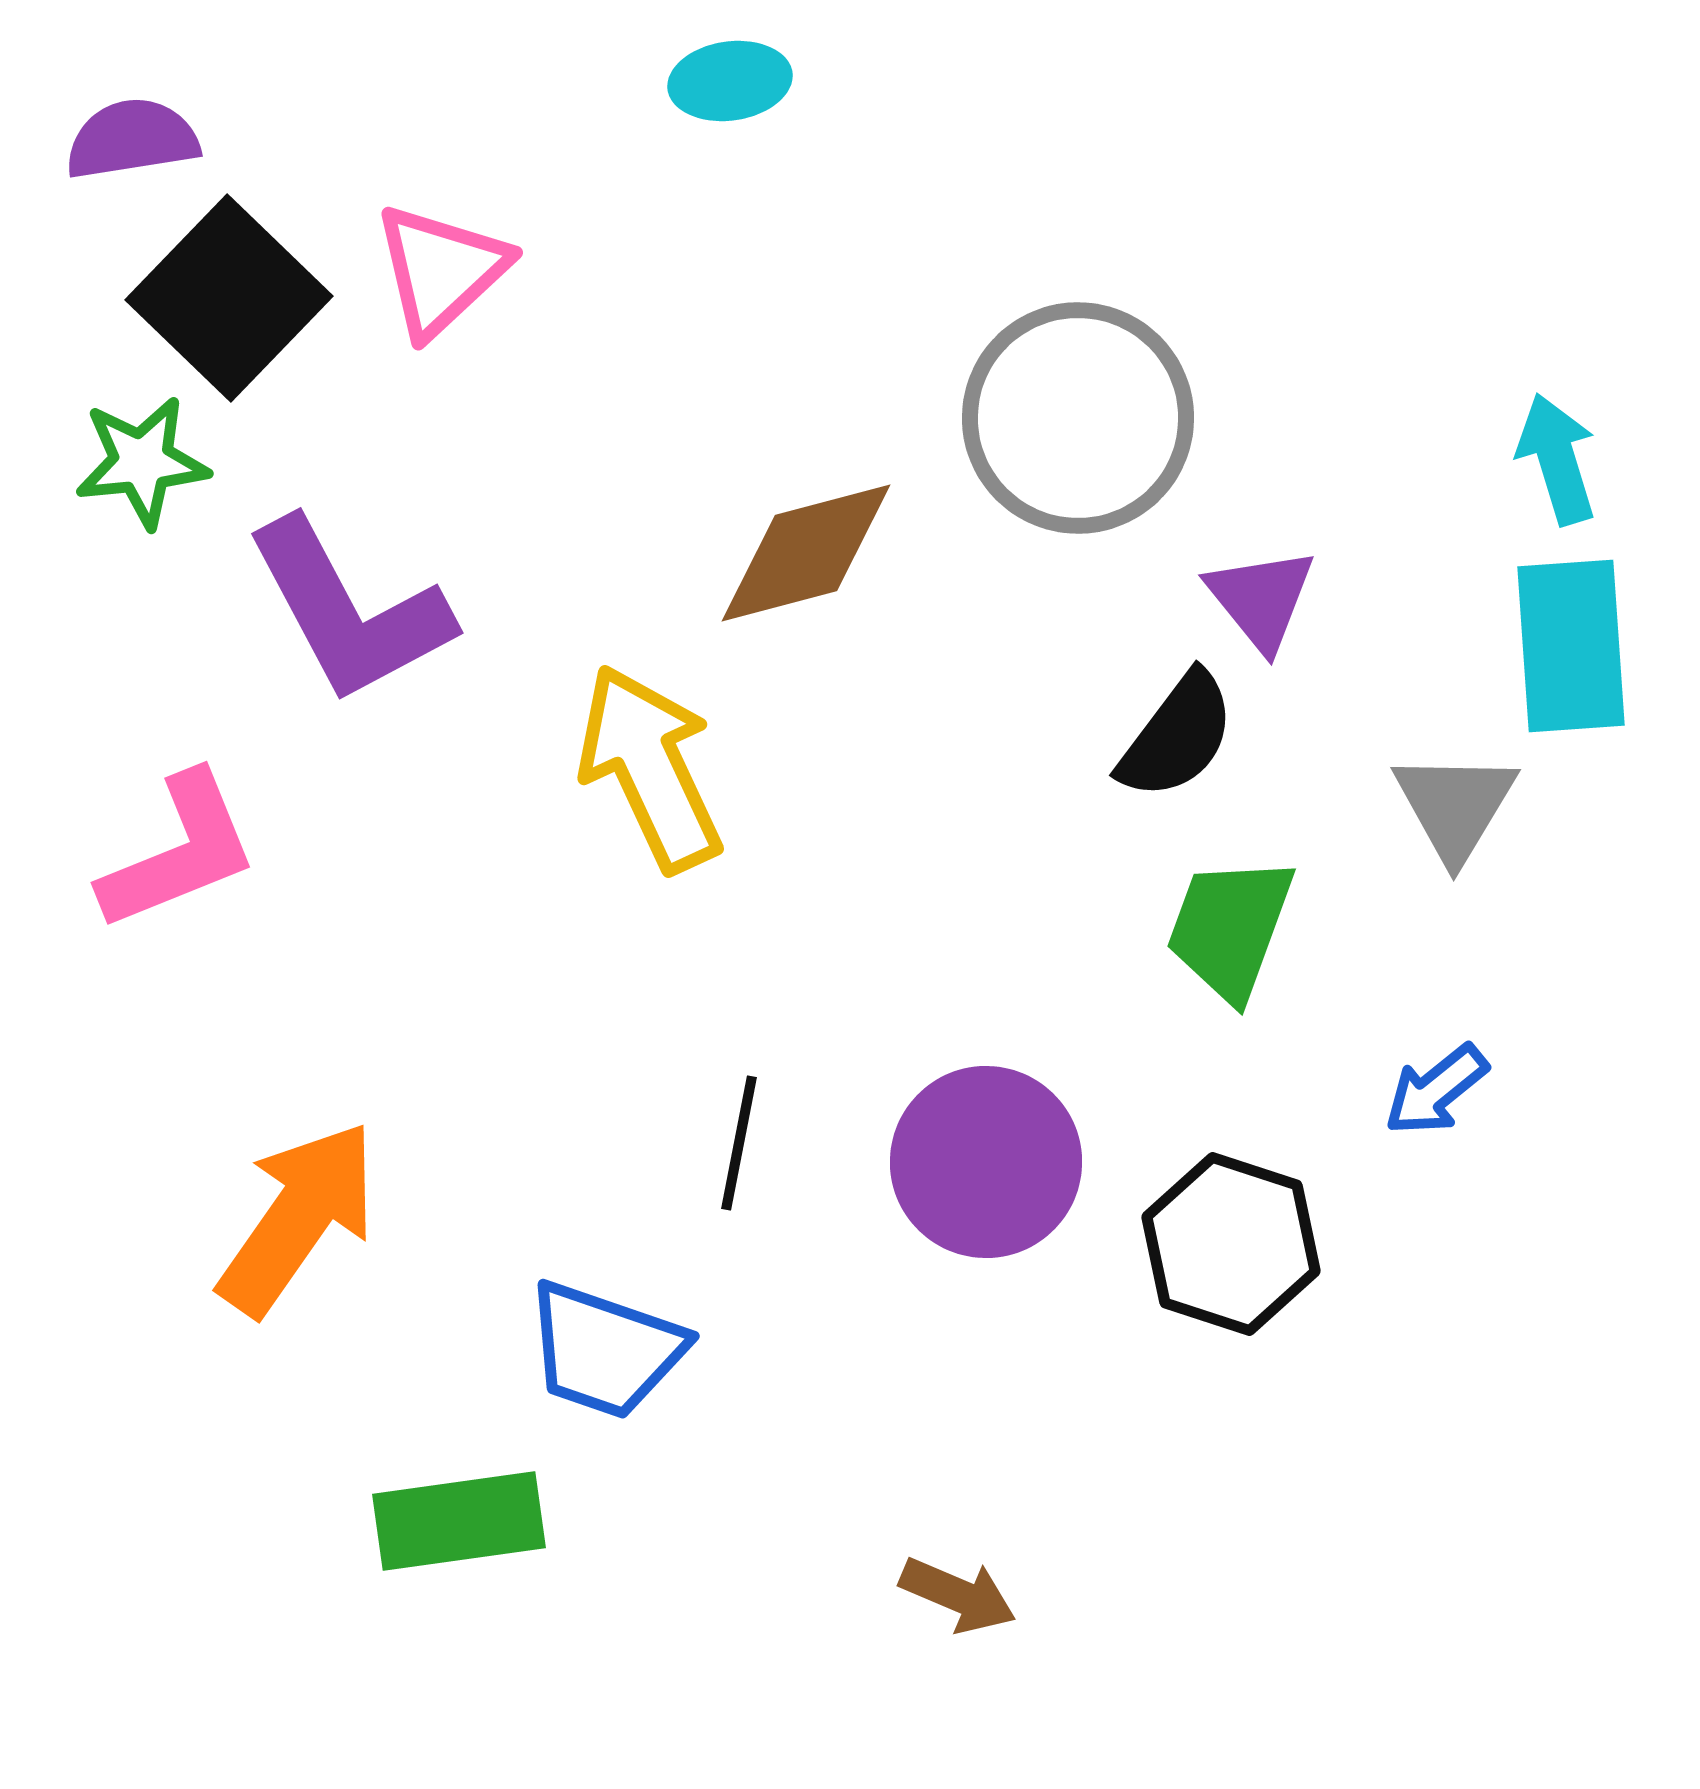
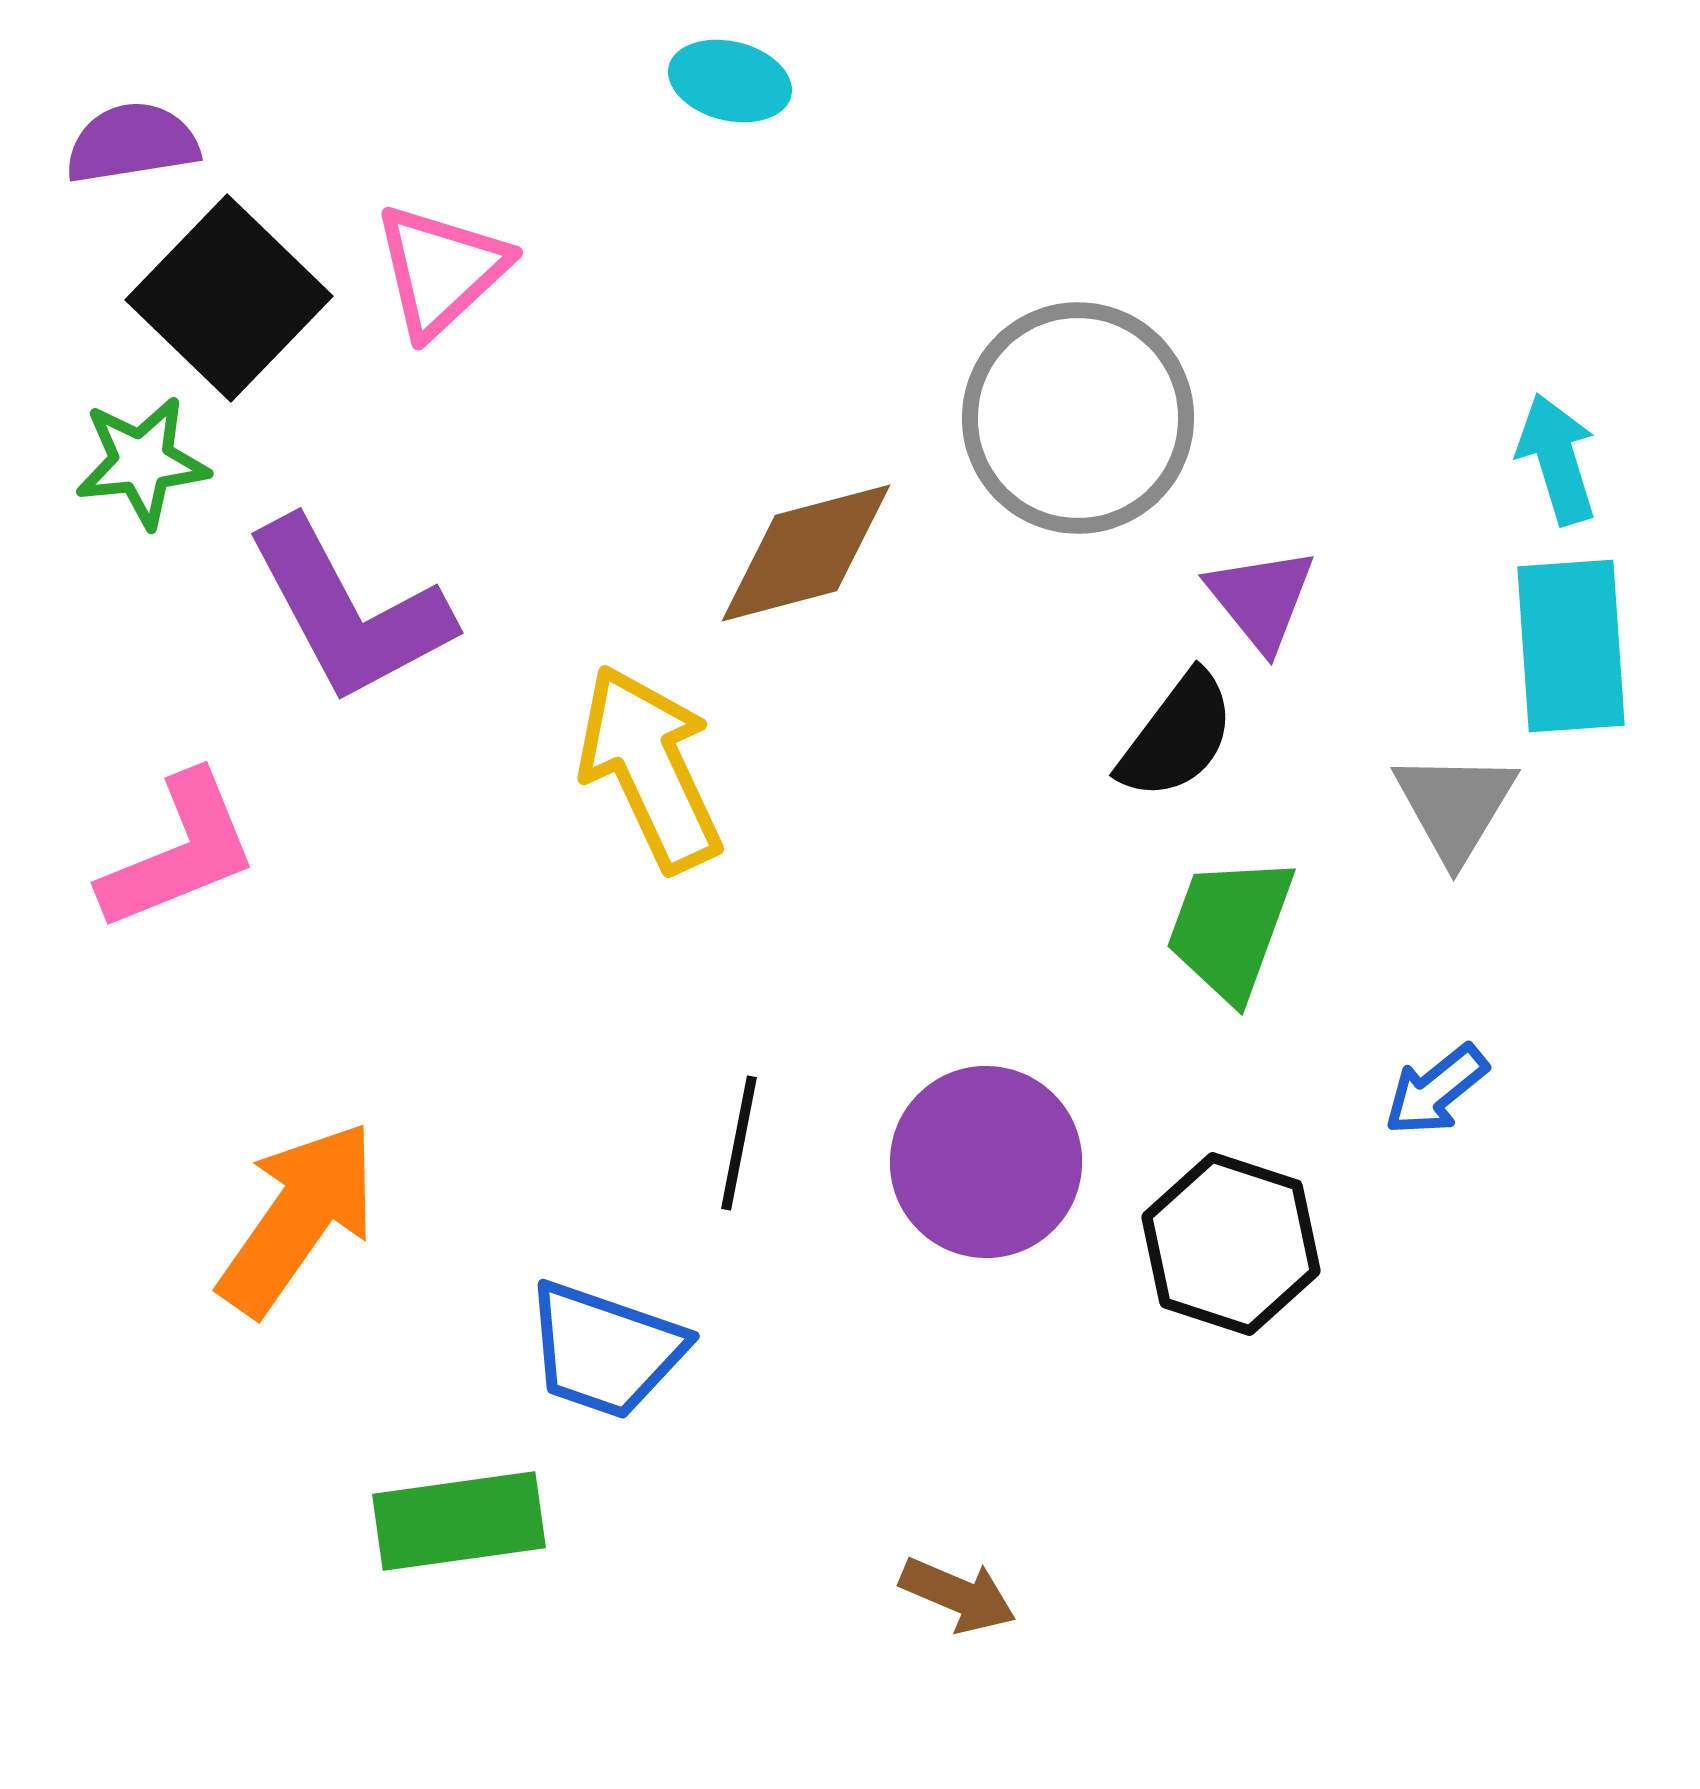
cyan ellipse: rotated 22 degrees clockwise
purple semicircle: moved 4 px down
